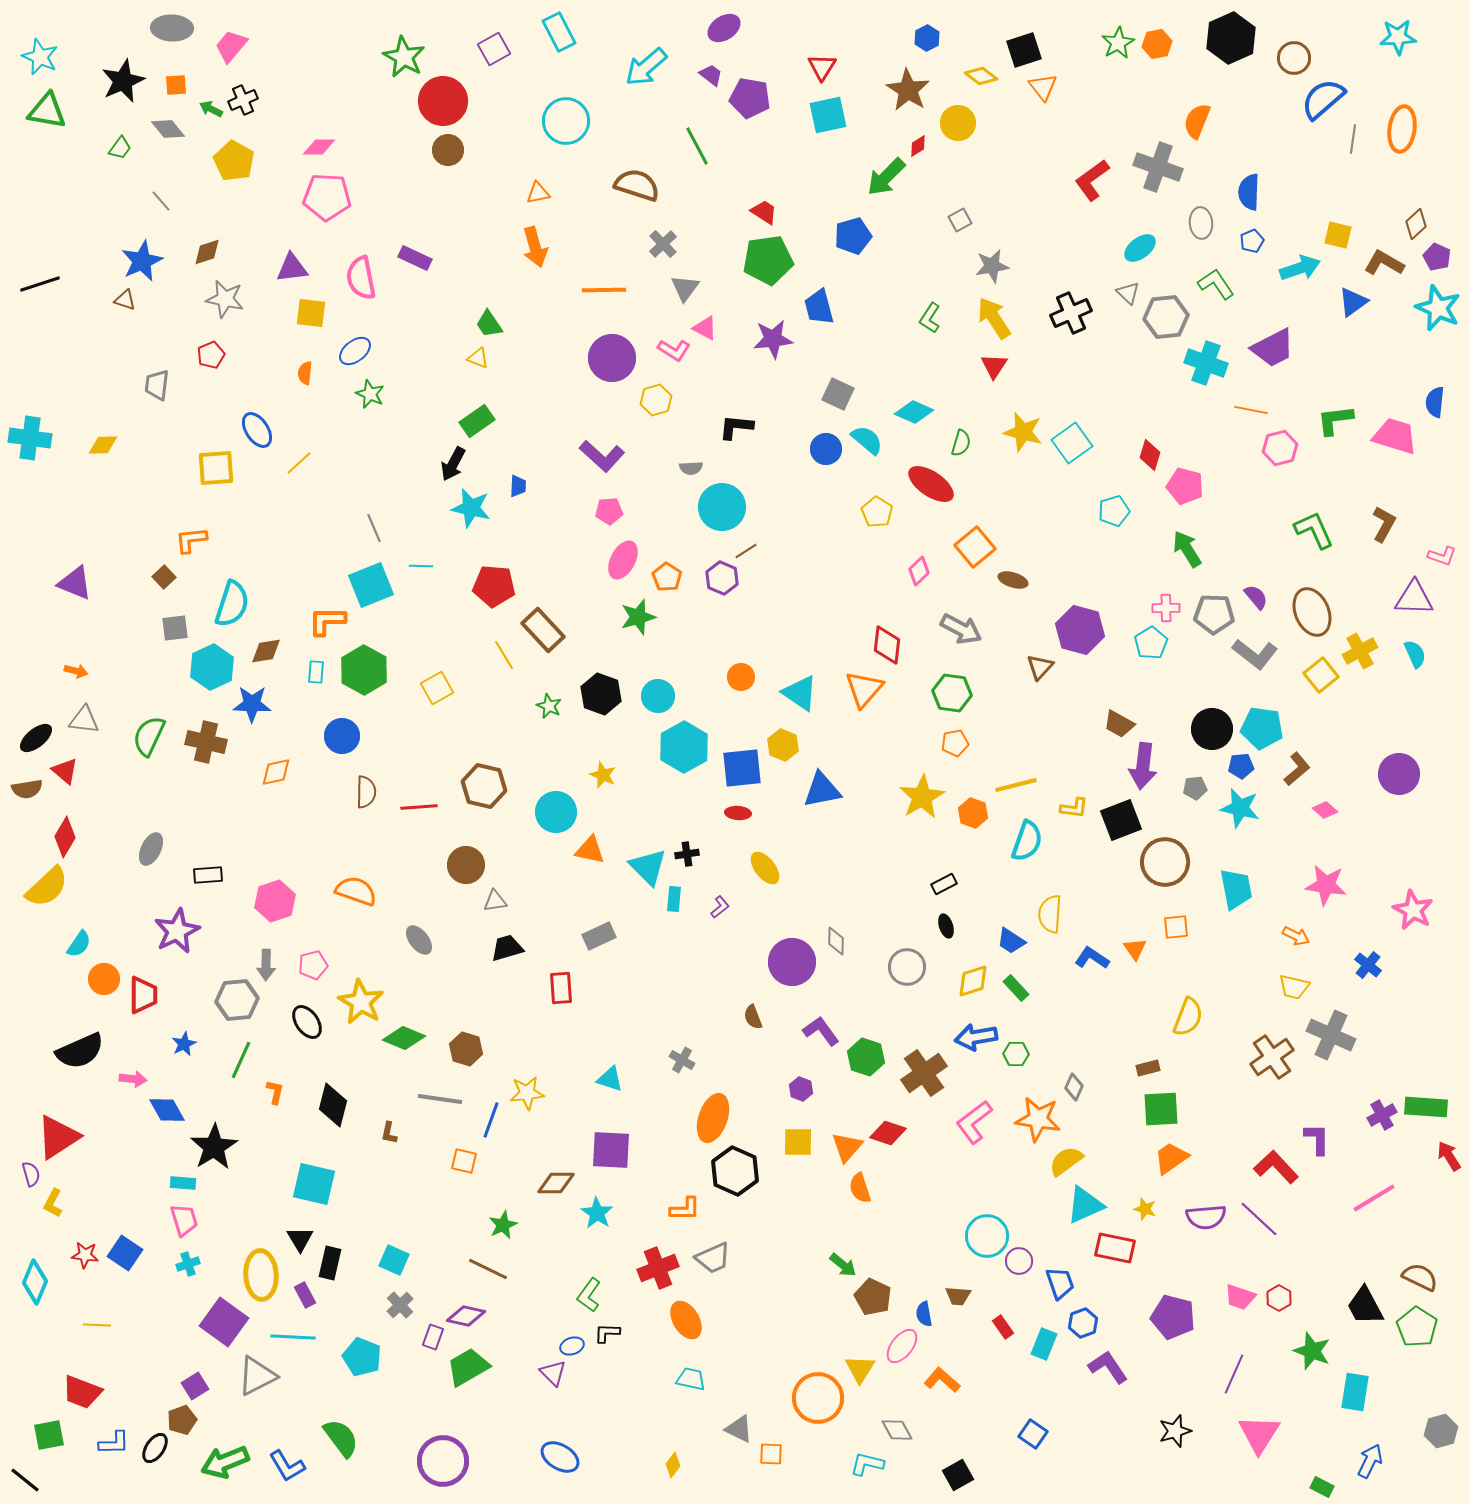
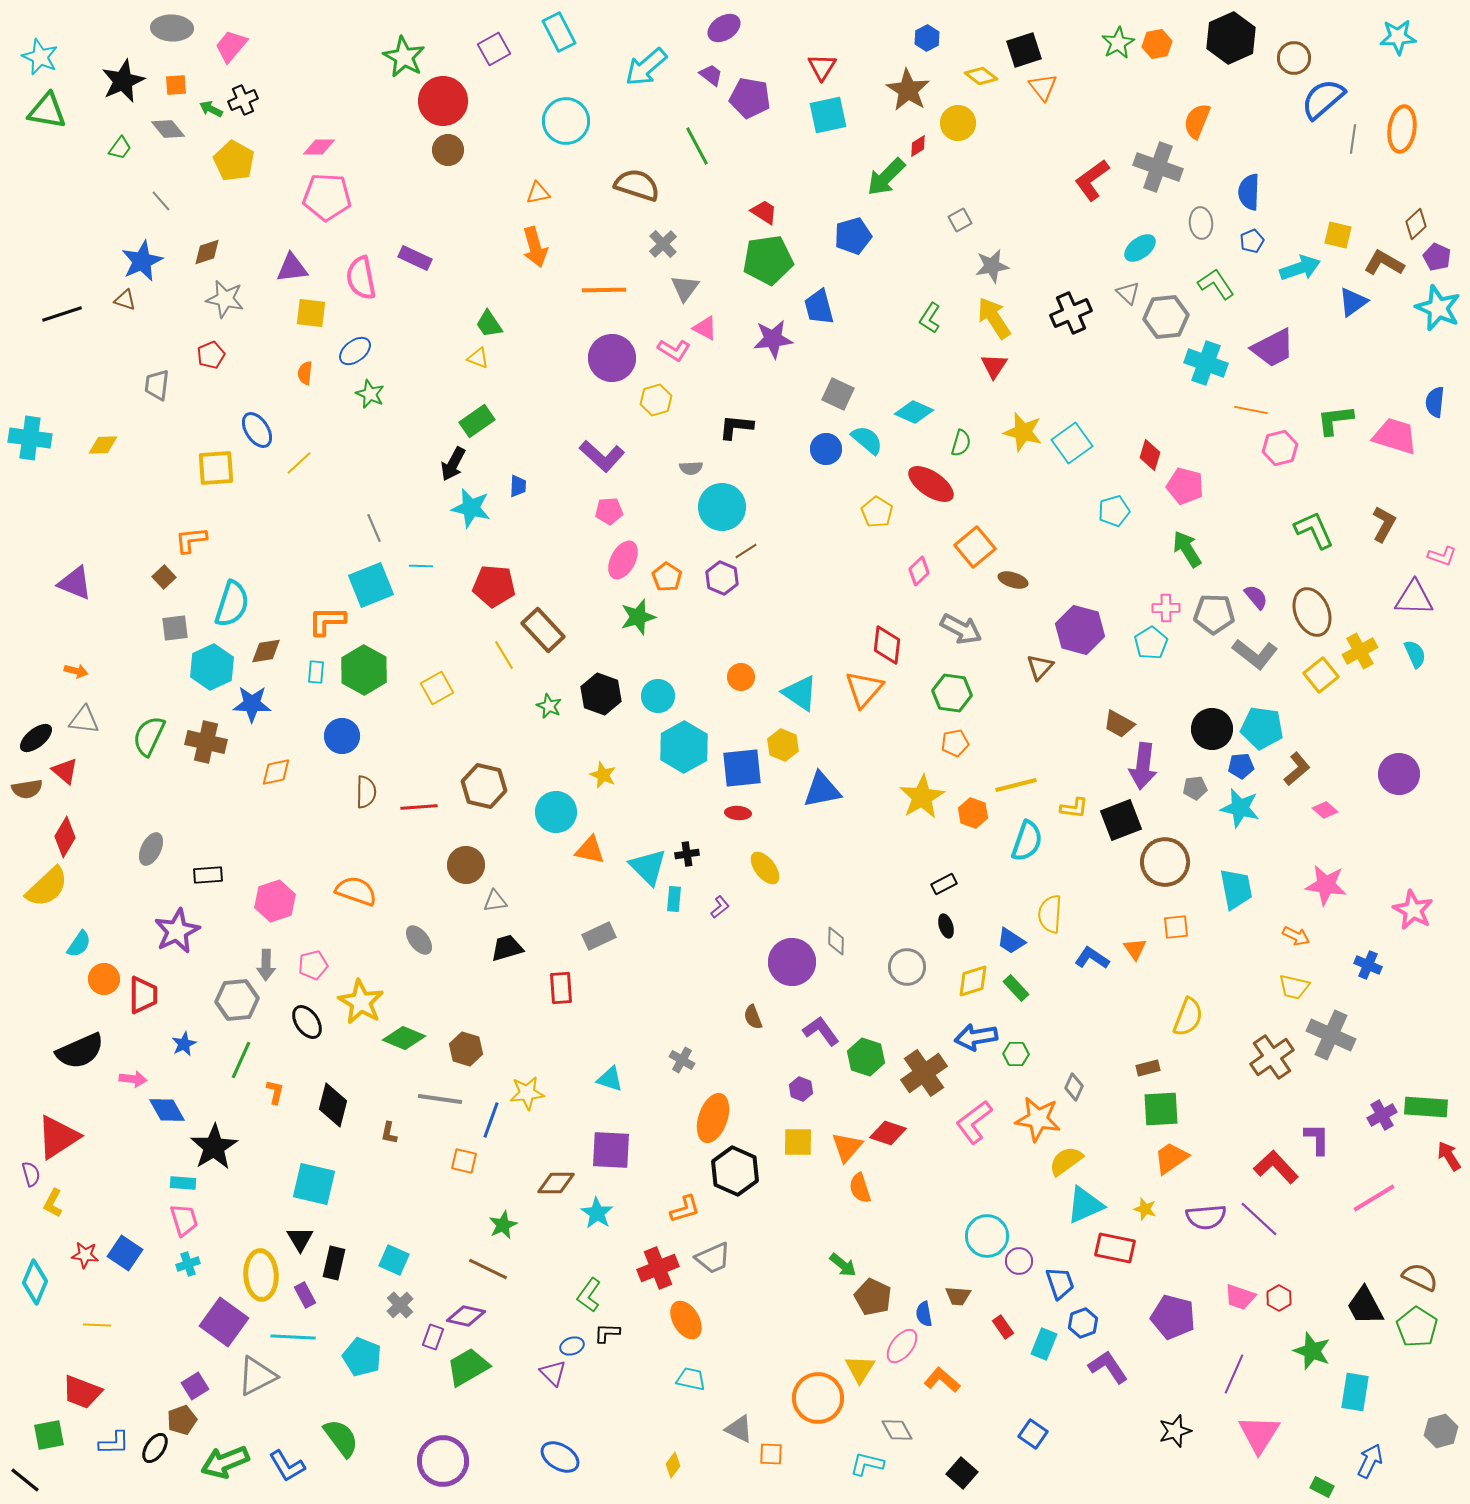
black line at (40, 284): moved 22 px right, 30 px down
blue cross at (1368, 965): rotated 16 degrees counterclockwise
orange L-shape at (685, 1209): rotated 16 degrees counterclockwise
black rectangle at (330, 1263): moved 4 px right
black square at (958, 1475): moved 4 px right, 2 px up; rotated 20 degrees counterclockwise
